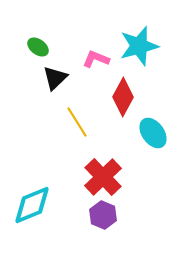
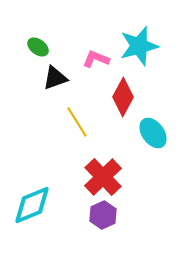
black triangle: rotated 24 degrees clockwise
purple hexagon: rotated 12 degrees clockwise
